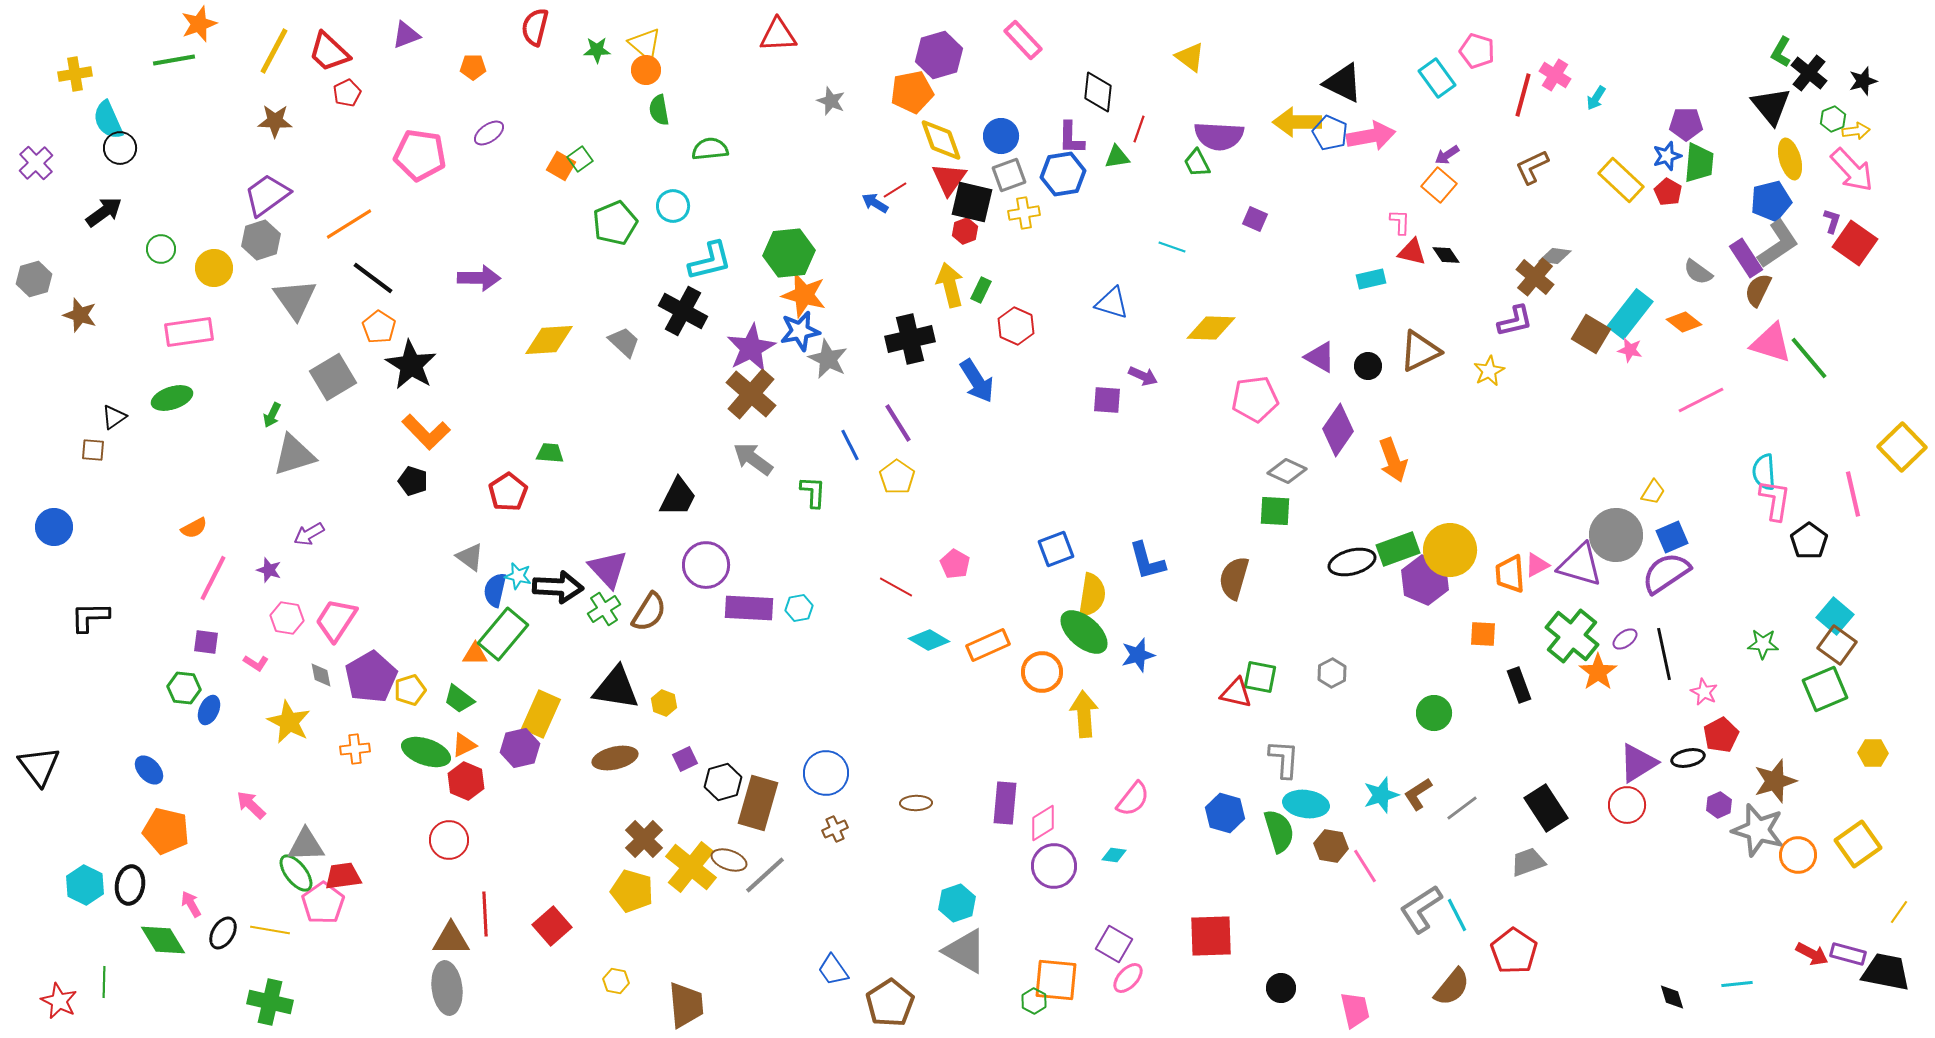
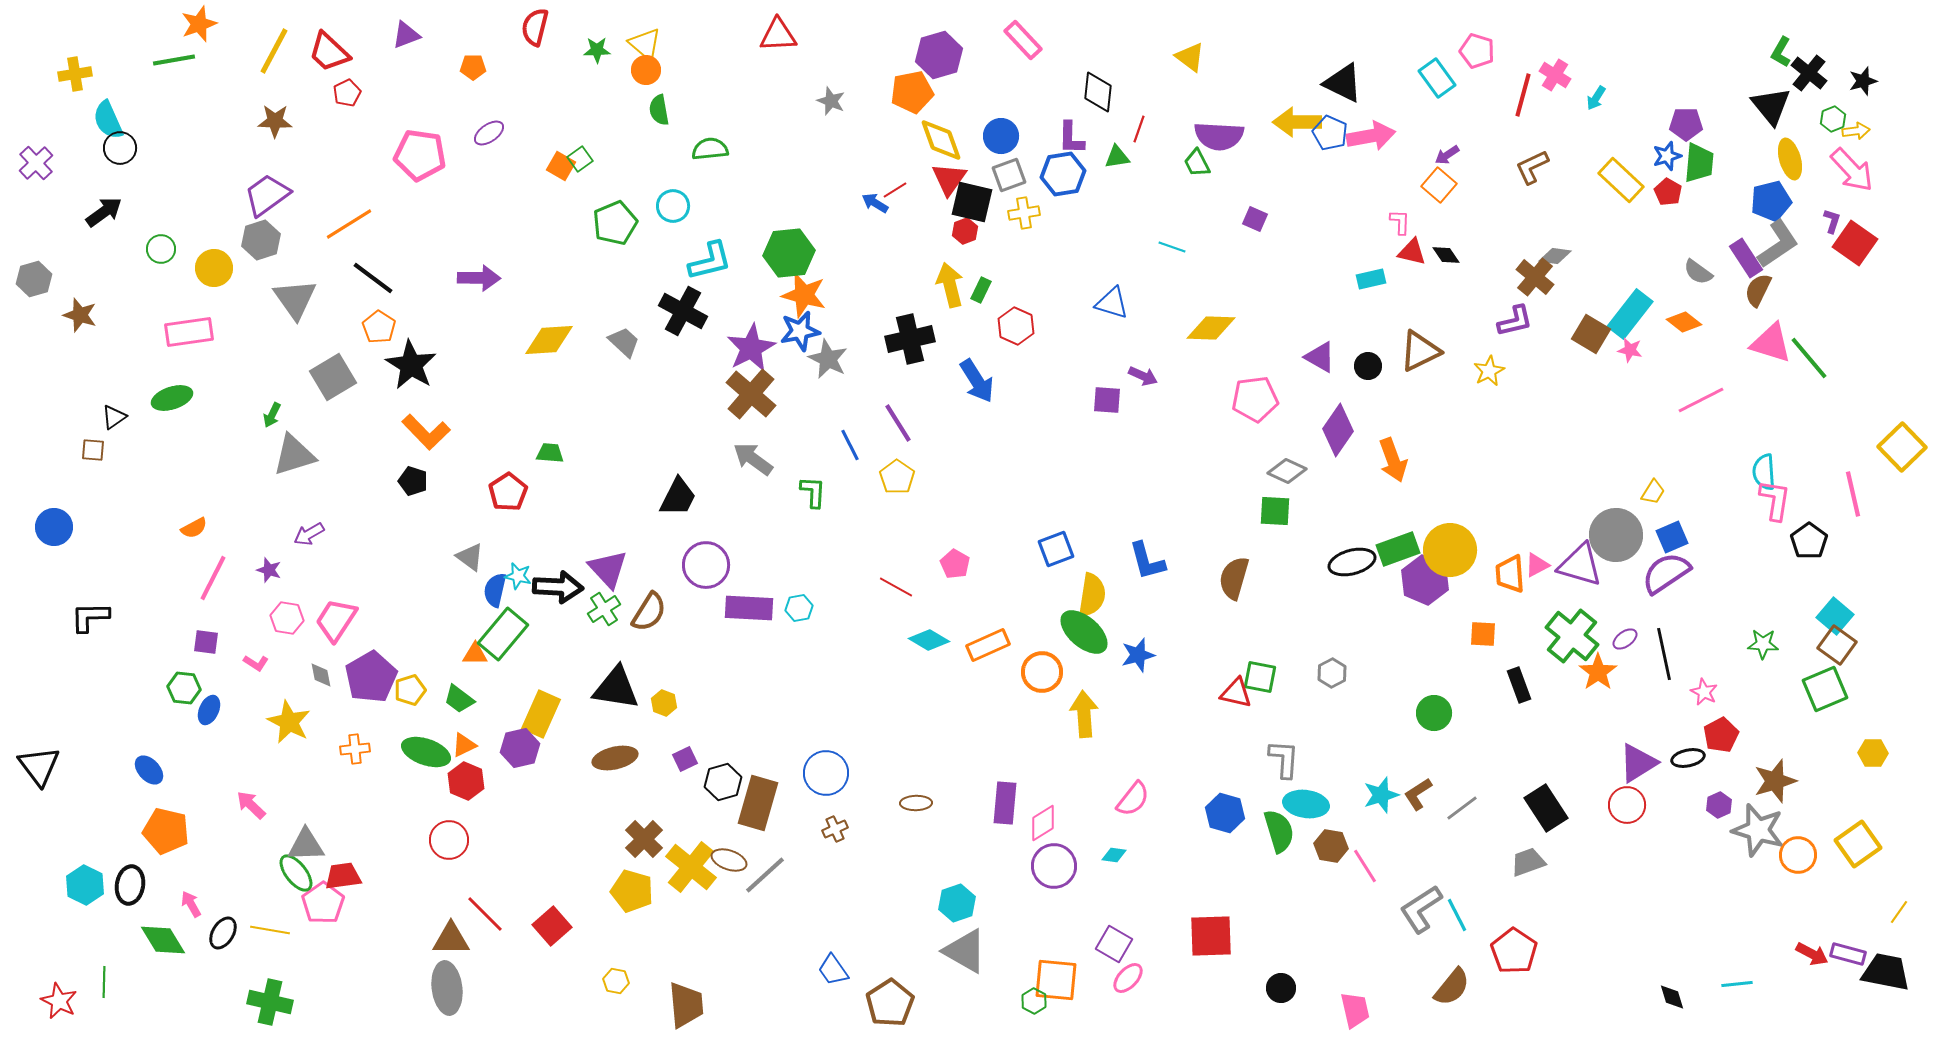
red line at (485, 914): rotated 42 degrees counterclockwise
